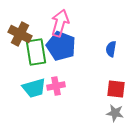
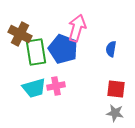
pink arrow: moved 17 px right, 5 px down
blue pentagon: moved 2 px right, 3 px down
